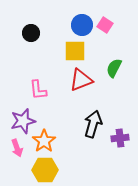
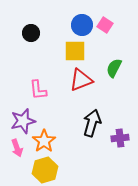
black arrow: moved 1 px left, 1 px up
yellow hexagon: rotated 15 degrees counterclockwise
